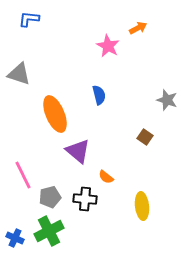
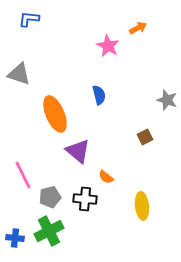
brown square: rotated 28 degrees clockwise
blue cross: rotated 18 degrees counterclockwise
